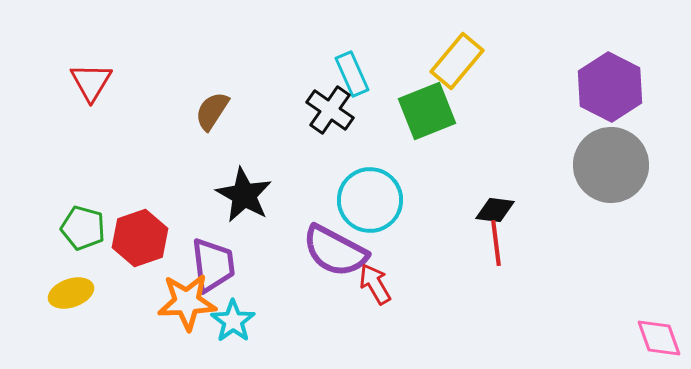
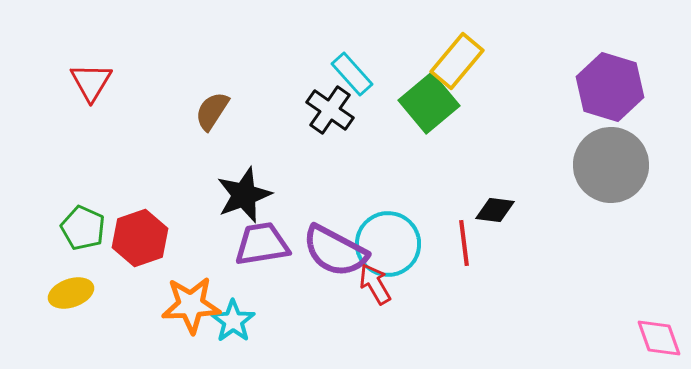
cyan rectangle: rotated 18 degrees counterclockwise
purple hexagon: rotated 10 degrees counterclockwise
green square: moved 2 px right, 8 px up; rotated 18 degrees counterclockwise
black star: rotated 22 degrees clockwise
cyan circle: moved 18 px right, 44 px down
green pentagon: rotated 9 degrees clockwise
red line: moved 32 px left
purple trapezoid: moved 49 px right, 21 px up; rotated 92 degrees counterclockwise
orange star: moved 4 px right, 3 px down
